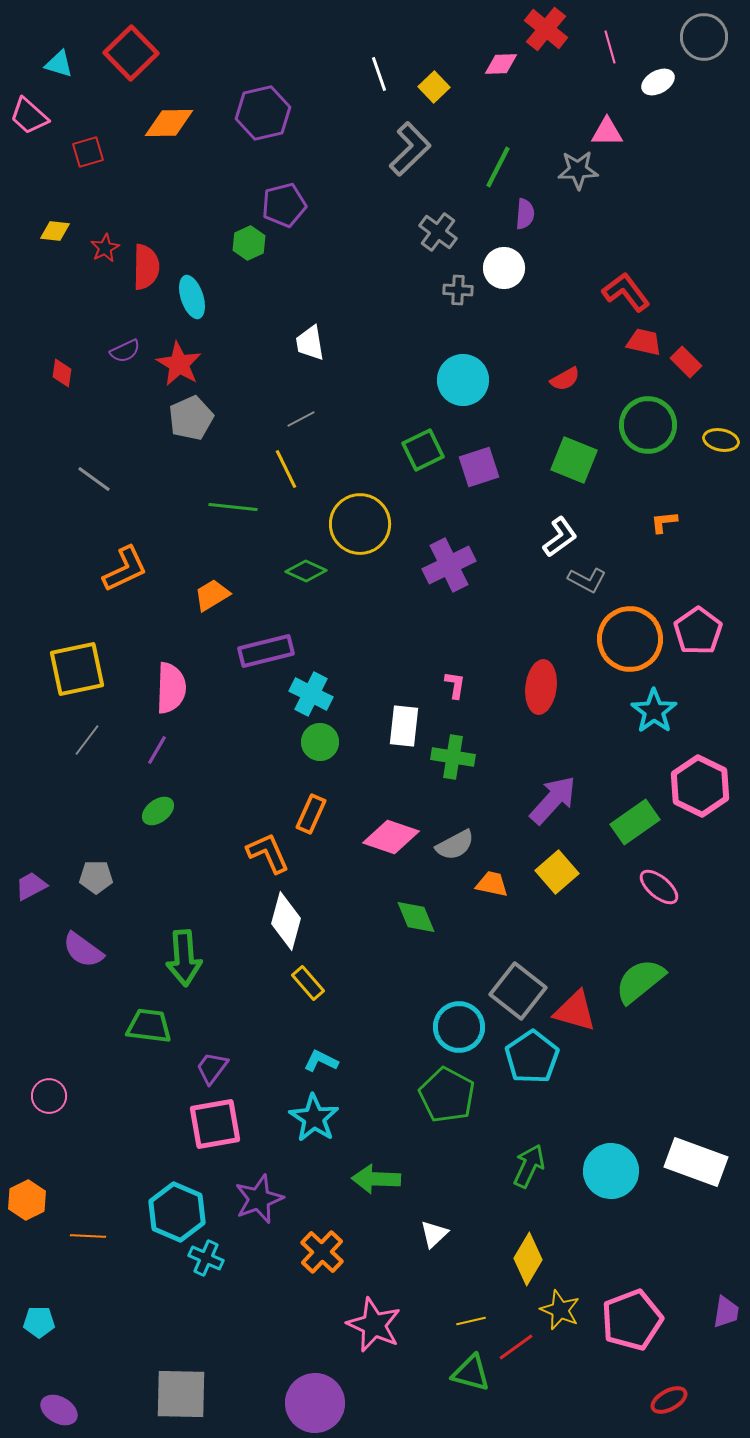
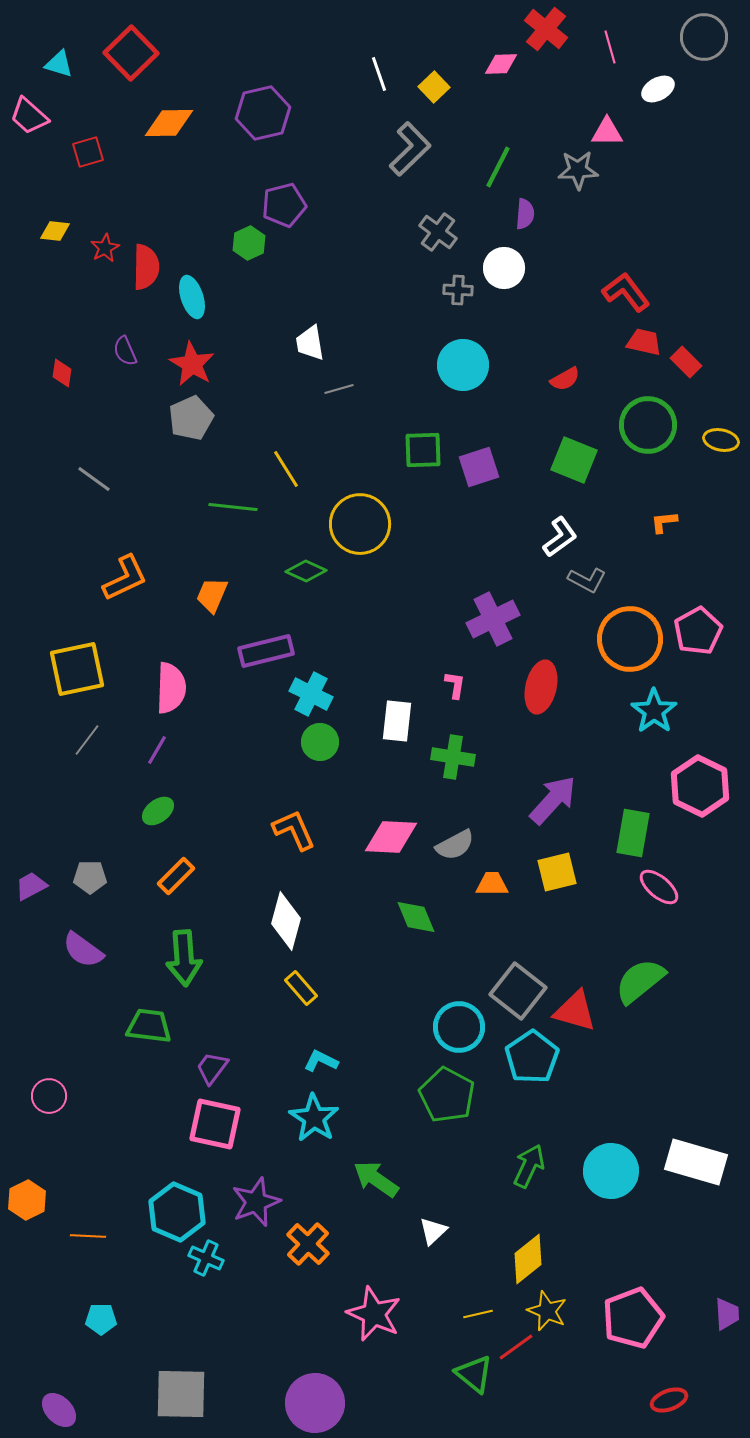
white ellipse at (658, 82): moved 7 px down
purple semicircle at (125, 351): rotated 92 degrees clockwise
red star at (179, 364): moved 13 px right
cyan circle at (463, 380): moved 15 px up
gray line at (301, 419): moved 38 px right, 30 px up; rotated 12 degrees clockwise
green square at (423, 450): rotated 24 degrees clockwise
yellow line at (286, 469): rotated 6 degrees counterclockwise
purple cross at (449, 565): moved 44 px right, 54 px down
orange L-shape at (125, 569): moved 9 px down
orange trapezoid at (212, 595): rotated 36 degrees counterclockwise
pink pentagon at (698, 631): rotated 6 degrees clockwise
red ellipse at (541, 687): rotated 6 degrees clockwise
white rectangle at (404, 726): moved 7 px left, 5 px up
orange rectangle at (311, 814): moved 135 px left, 62 px down; rotated 21 degrees clockwise
green rectangle at (635, 822): moved 2 px left, 11 px down; rotated 45 degrees counterclockwise
pink diamond at (391, 837): rotated 16 degrees counterclockwise
orange L-shape at (268, 853): moved 26 px right, 23 px up
yellow square at (557, 872): rotated 27 degrees clockwise
gray pentagon at (96, 877): moved 6 px left
orange trapezoid at (492, 884): rotated 12 degrees counterclockwise
yellow rectangle at (308, 983): moved 7 px left, 5 px down
pink square at (215, 1124): rotated 22 degrees clockwise
white rectangle at (696, 1162): rotated 4 degrees counterclockwise
green arrow at (376, 1179): rotated 33 degrees clockwise
purple star at (259, 1199): moved 3 px left, 3 px down
white triangle at (434, 1234): moved 1 px left, 3 px up
orange cross at (322, 1252): moved 14 px left, 8 px up
yellow diamond at (528, 1259): rotated 21 degrees clockwise
yellow star at (560, 1310): moved 13 px left, 1 px down
purple trapezoid at (726, 1312): moved 1 px right, 2 px down; rotated 12 degrees counterclockwise
pink pentagon at (632, 1320): moved 1 px right, 2 px up
yellow line at (471, 1321): moved 7 px right, 7 px up
cyan pentagon at (39, 1322): moved 62 px right, 3 px up
pink star at (374, 1325): moved 11 px up
green triangle at (471, 1373): moved 3 px right, 1 px down; rotated 24 degrees clockwise
red ellipse at (669, 1400): rotated 9 degrees clockwise
purple ellipse at (59, 1410): rotated 15 degrees clockwise
